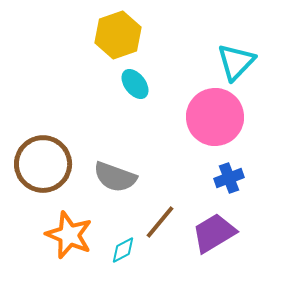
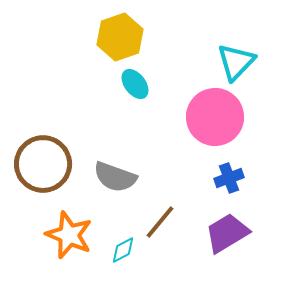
yellow hexagon: moved 2 px right, 2 px down
purple trapezoid: moved 13 px right
